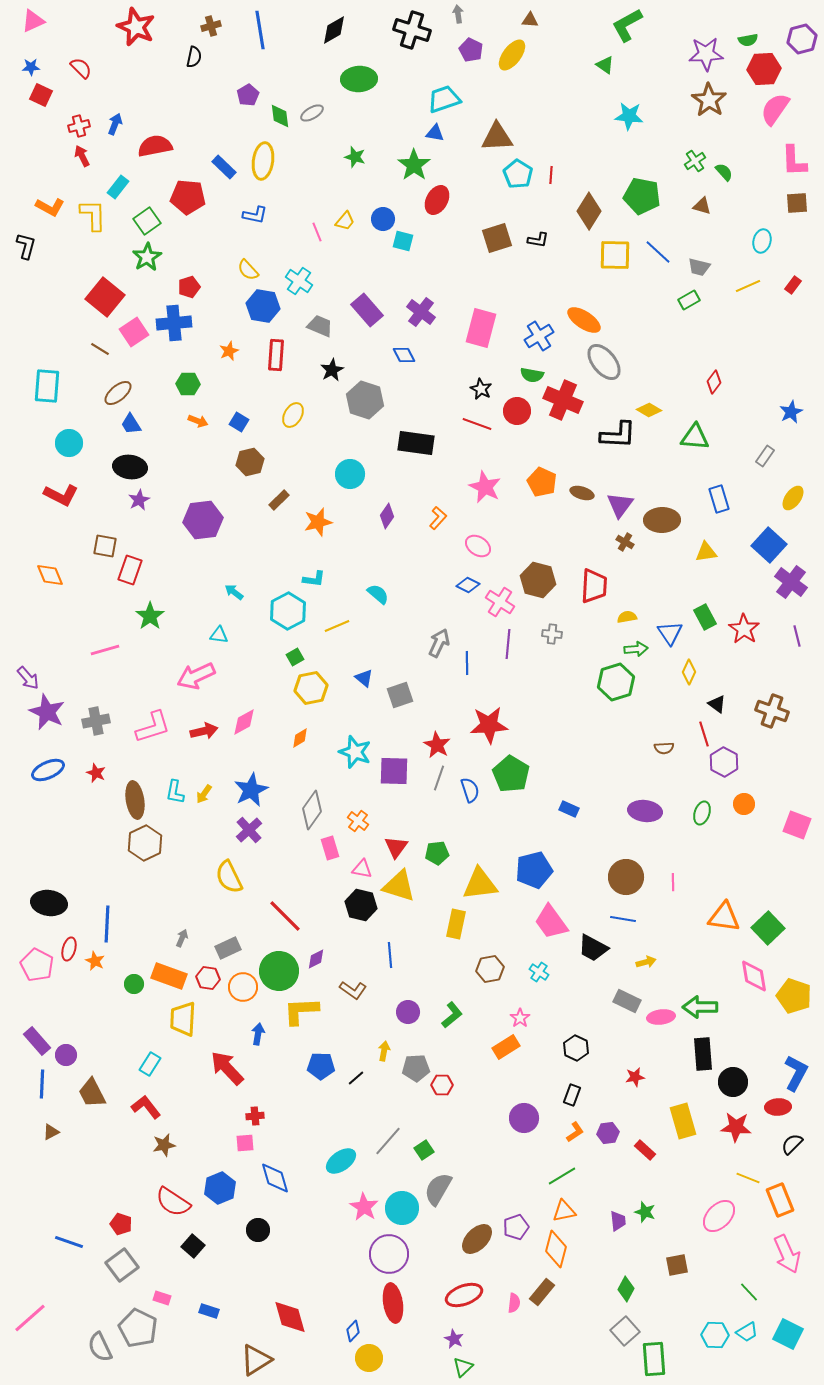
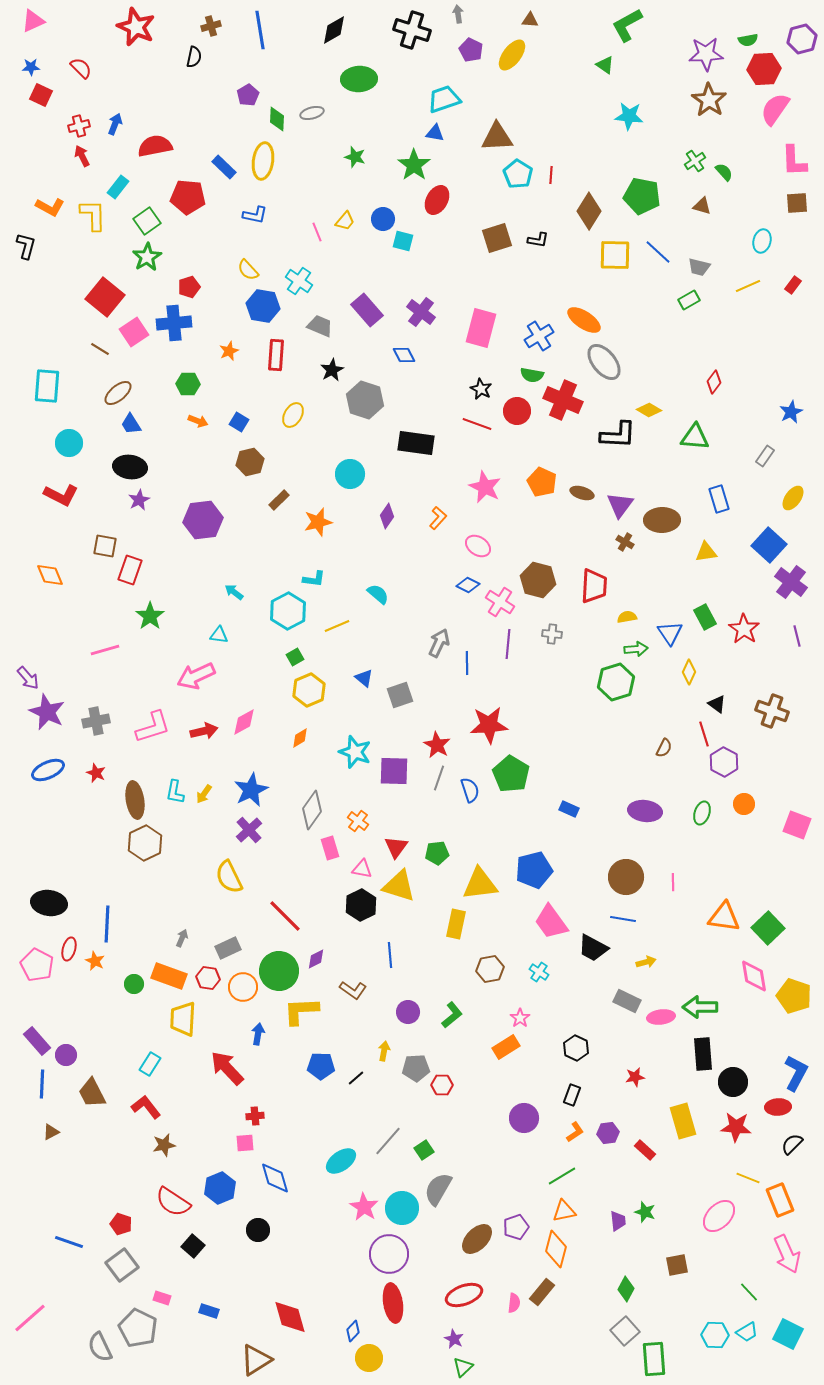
gray ellipse at (312, 113): rotated 15 degrees clockwise
green diamond at (280, 116): moved 3 px left, 3 px down; rotated 10 degrees clockwise
yellow hexagon at (311, 688): moved 2 px left, 2 px down; rotated 12 degrees counterclockwise
brown semicircle at (664, 748): rotated 60 degrees counterclockwise
black hexagon at (361, 905): rotated 20 degrees clockwise
